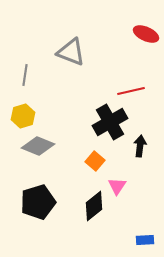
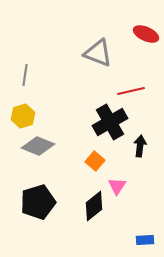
gray triangle: moved 27 px right, 1 px down
